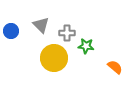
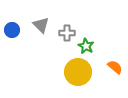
blue circle: moved 1 px right, 1 px up
green star: rotated 21 degrees clockwise
yellow circle: moved 24 px right, 14 px down
